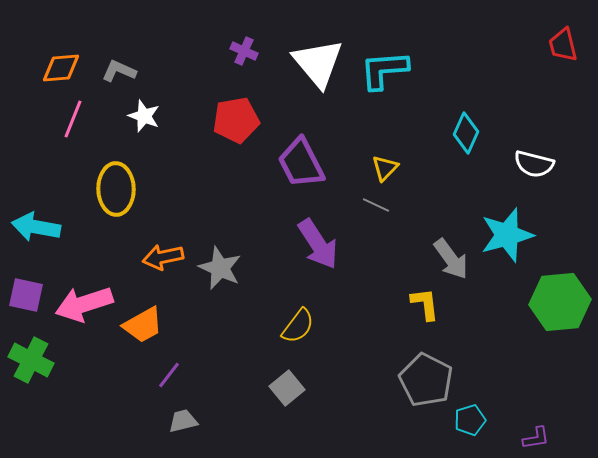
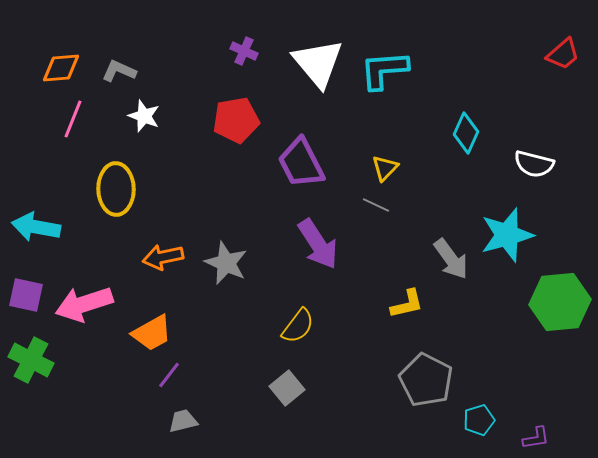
red trapezoid: moved 9 px down; rotated 117 degrees counterclockwise
gray star: moved 6 px right, 5 px up
yellow L-shape: moved 18 px left; rotated 84 degrees clockwise
orange trapezoid: moved 9 px right, 8 px down
cyan pentagon: moved 9 px right
